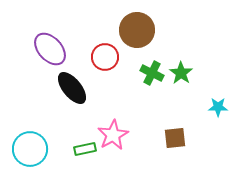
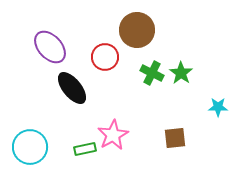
purple ellipse: moved 2 px up
cyan circle: moved 2 px up
